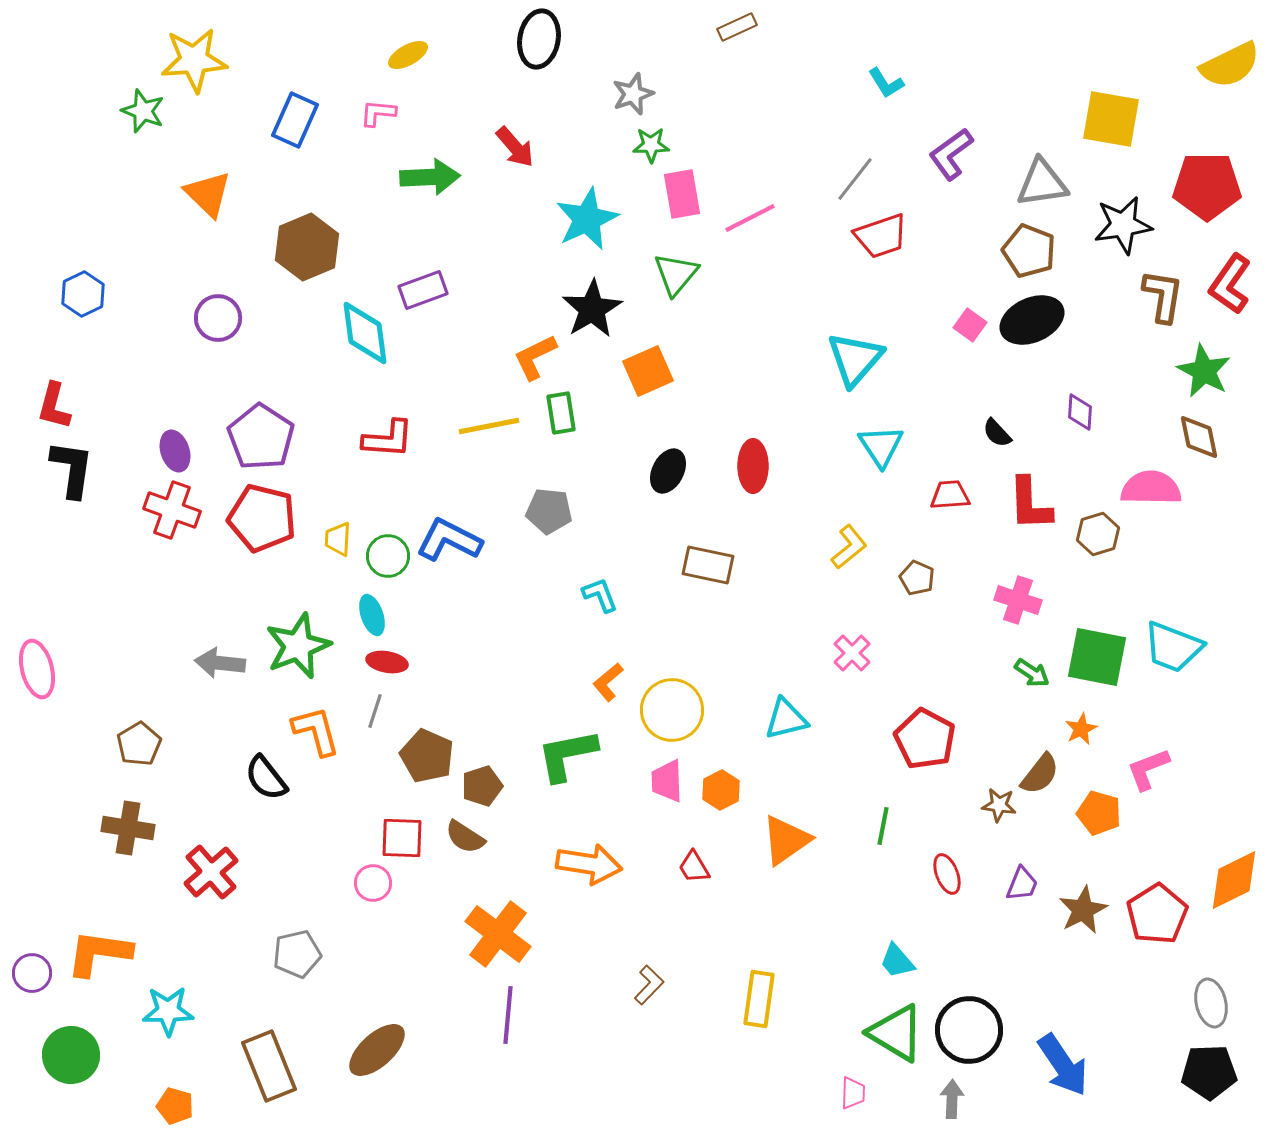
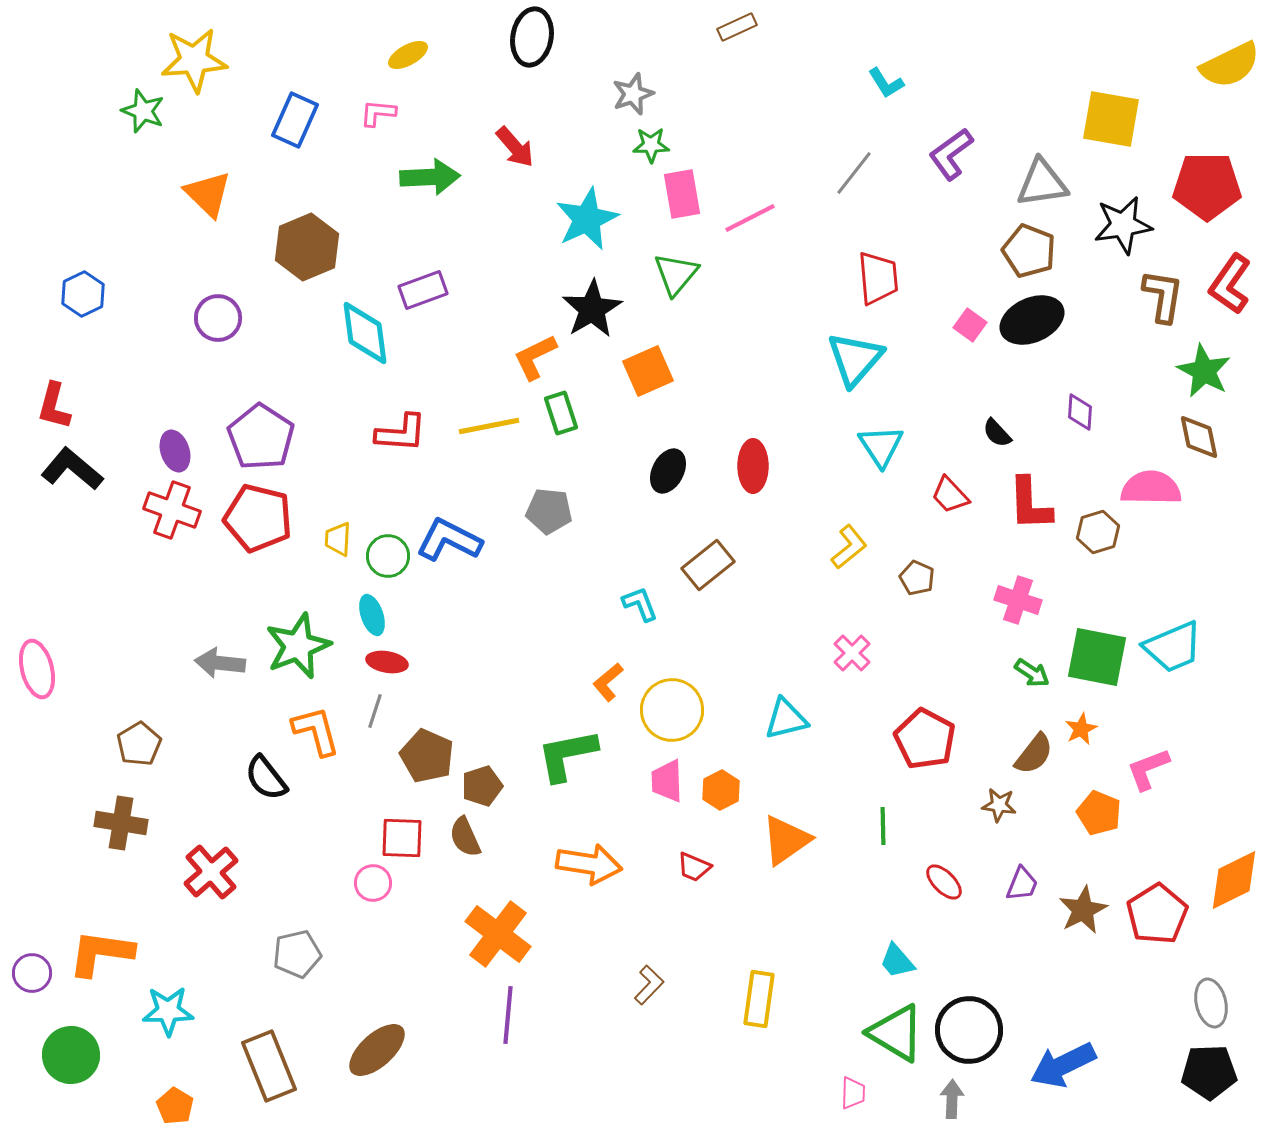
black ellipse at (539, 39): moved 7 px left, 2 px up
gray line at (855, 179): moved 1 px left, 6 px up
red trapezoid at (881, 236): moved 3 px left, 42 px down; rotated 76 degrees counterclockwise
green rectangle at (561, 413): rotated 9 degrees counterclockwise
red L-shape at (388, 439): moved 13 px right, 6 px up
black L-shape at (72, 469): rotated 58 degrees counterclockwise
red trapezoid at (950, 495): rotated 129 degrees counterclockwise
red pentagon at (262, 518): moved 4 px left
brown hexagon at (1098, 534): moved 2 px up
brown rectangle at (708, 565): rotated 51 degrees counterclockwise
cyan L-shape at (600, 595): moved 40 px right, 9 px down
cyan trapezoid at (1173, 647): rotated 44 degrees counterclockwise
brown semicircle at (1040, 774): moved 6 px left, 20 px up
orange pentagon at (1099, 813): rotated 6 degrees clockwise
green line at (883, 826): rotated 12 degrees counterclockwise
brown cross at (128, 828): moved 7 px left, 5 px up
brown semicircle at (465, 837): rotated 33 degrees clockwise
red trapezoid at (694, 867): rotated 36 degrees counterclockwise
red ellipse at (947, 874): moved 3 px left, 8 px down; rotated 24 degrees counterclockwise
orange L-shape at (99, 953): moved 2 px right
blue arrow at (1063, 1065): rotated 98 degrees clockwise
orange pentagon at (175, 1106): rotated 15 degrees clockwise
